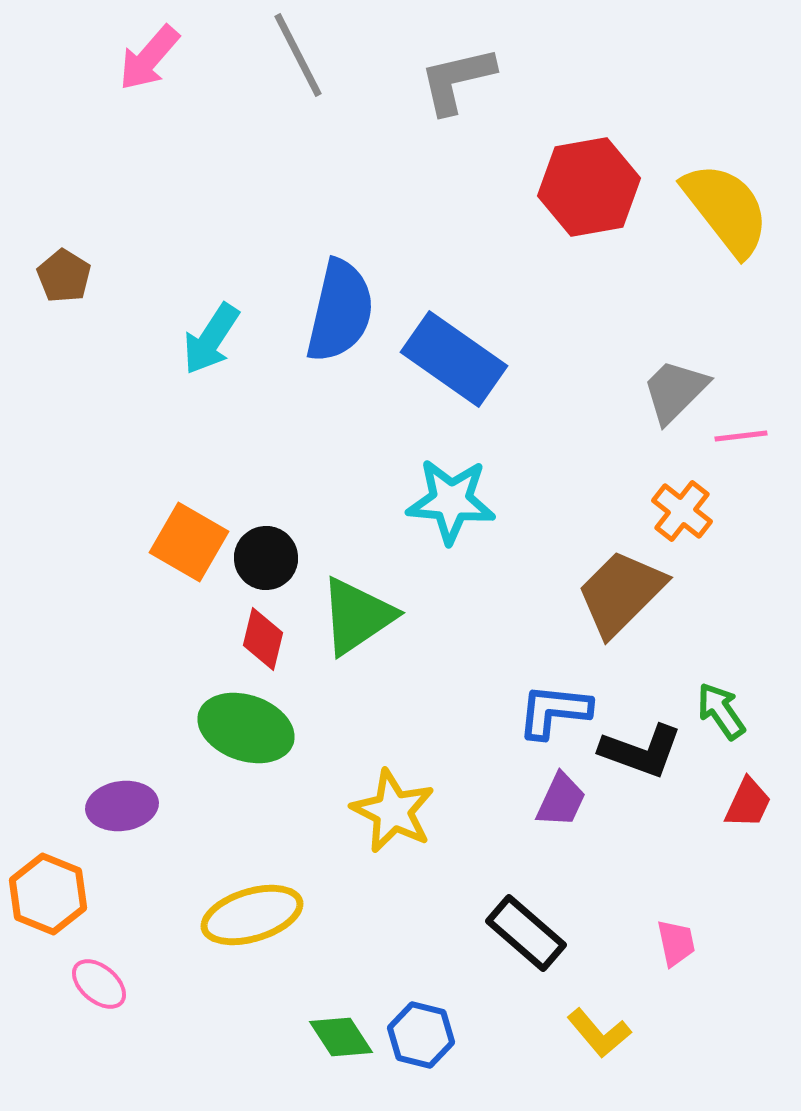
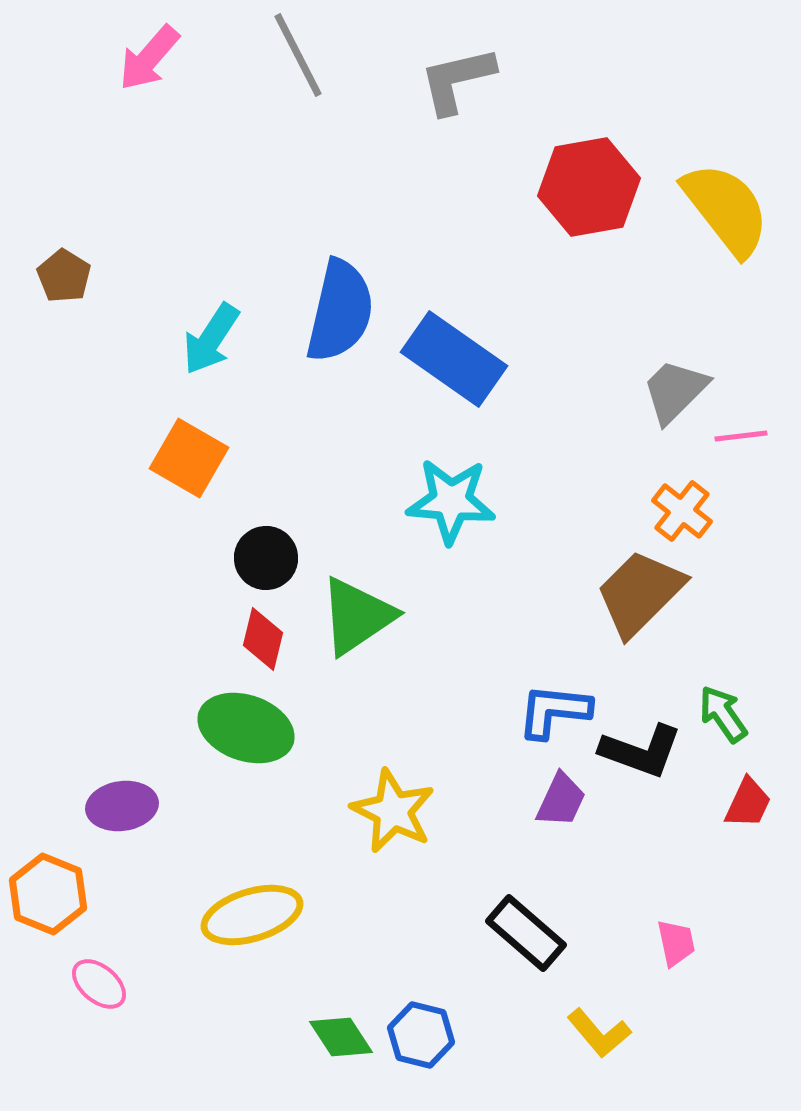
orange square: moved 84 px up
brown trapezoid: moved 19 px right
green arrow: moved 2 px right, 3 px down
